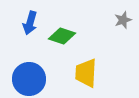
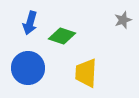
blue circle: moved 1 px left, 11 px up
